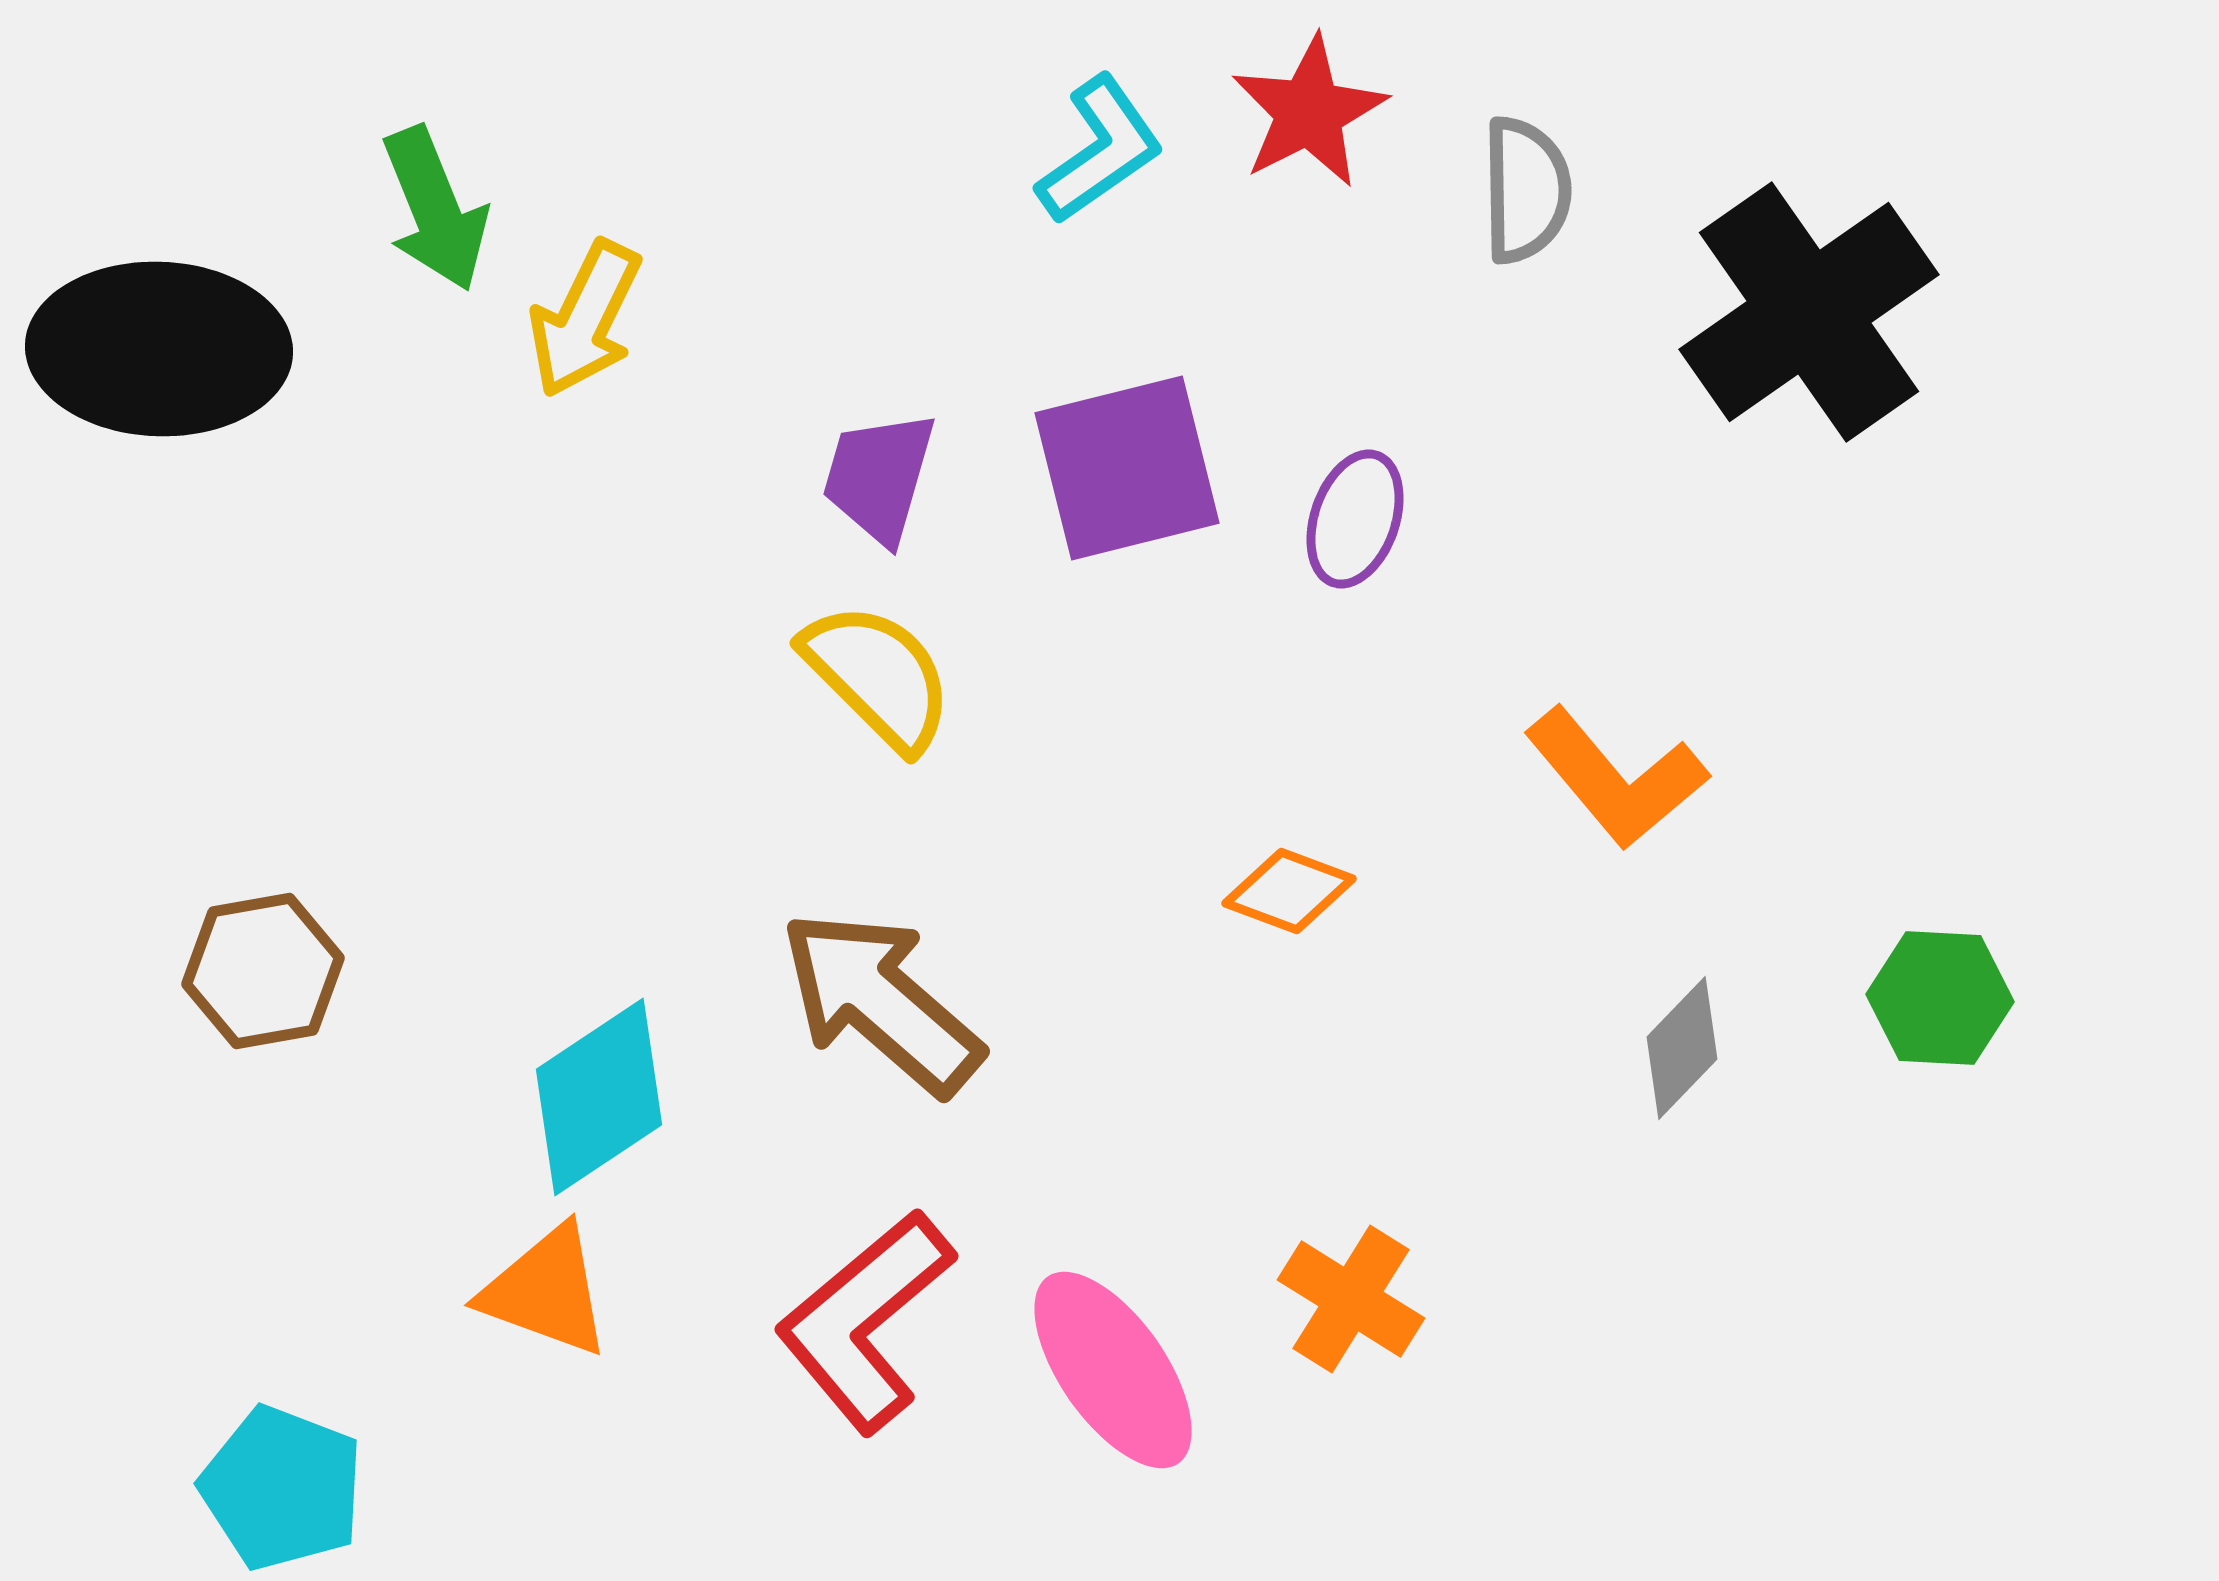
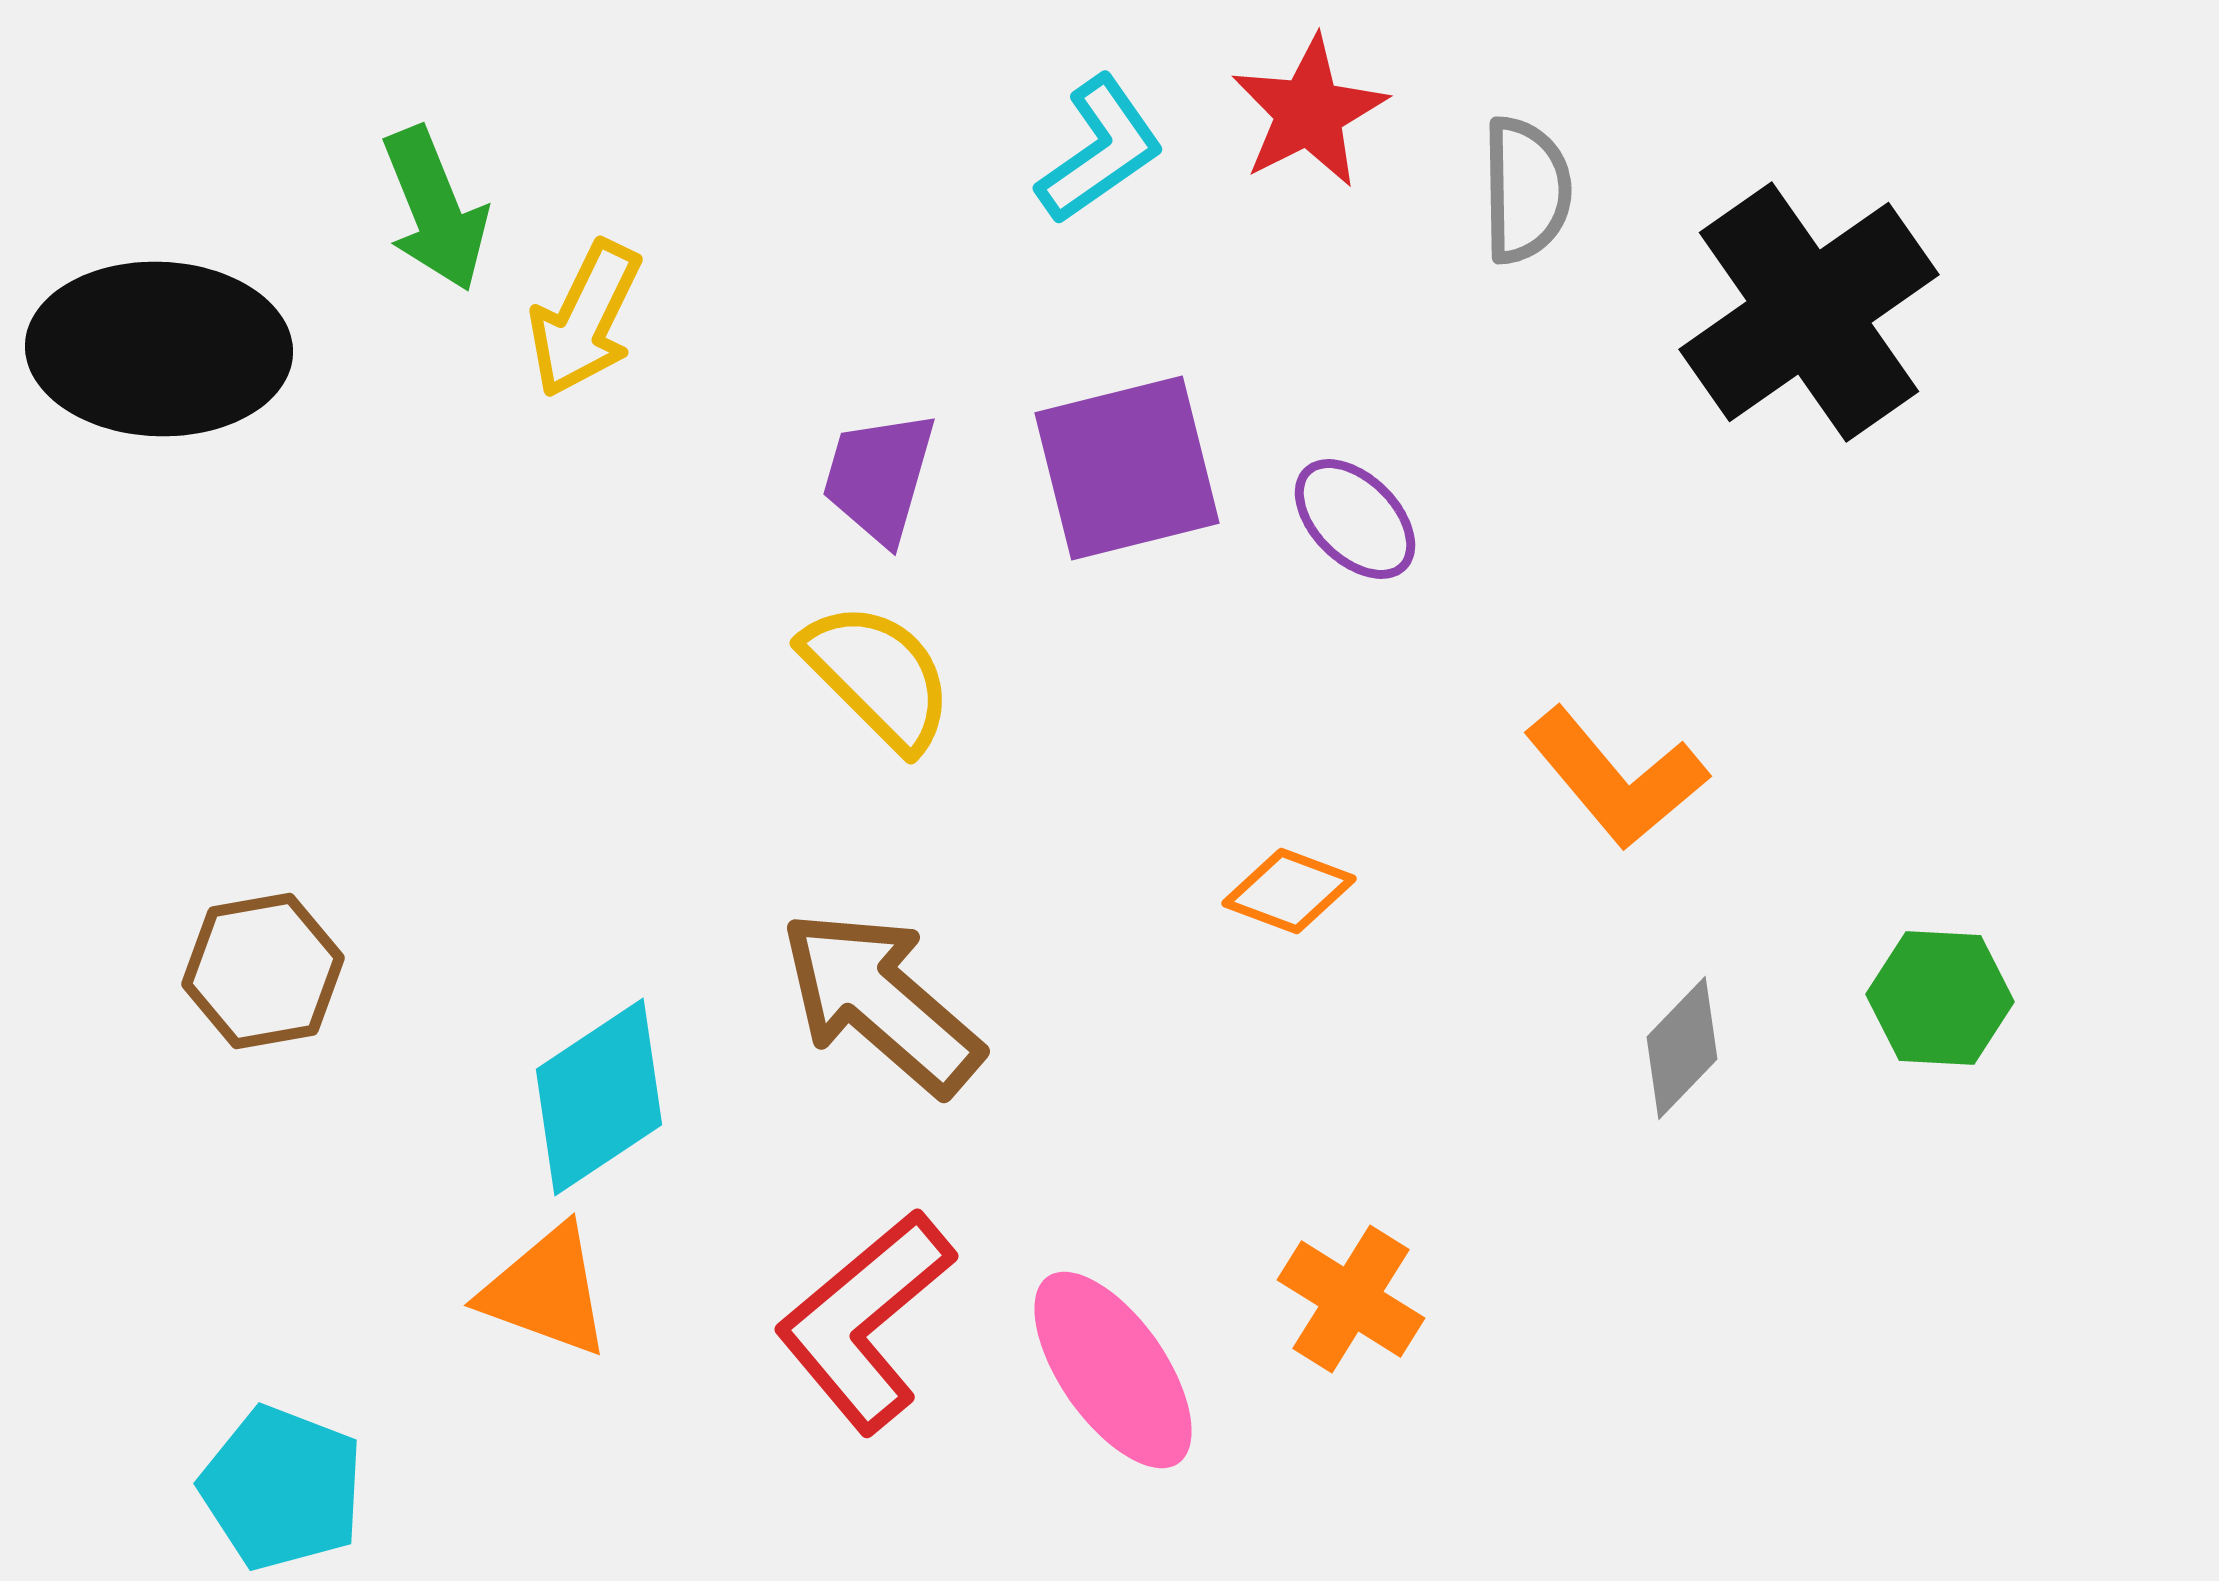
purple ellipse: rotated 64 degrees counterclockwise
